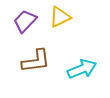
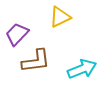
purple trapezoid: moved 8 px left, 13 px down
